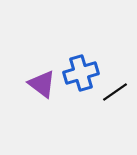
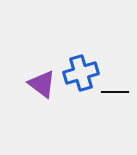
black line: rotated 36 degrees clockwise
